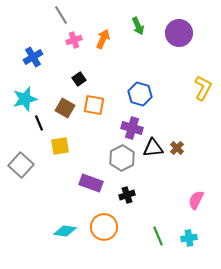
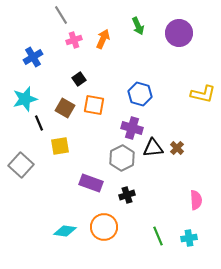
yellow L-shape: moved 6 px down; rotated 75 degrees clockwise
pink semicircle: rotated 150 degrees clockwise
